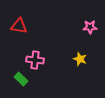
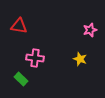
pink star: moved 3 px down; rotated 16 degrees counterclockwise
pink cross: moved 2 px up
